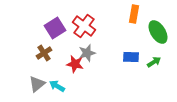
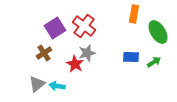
red star: rotated 18 degrees clockwise
cyan arrow: rotated 21 degrees counterclockwise
